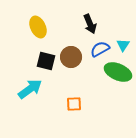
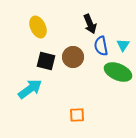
blue semicircle: moved 1 px right, 3 px up; rotated 72 degrees counterclockwise
brown circle: moved 2 px right
orange square: moved 3 px right, 11 px down
